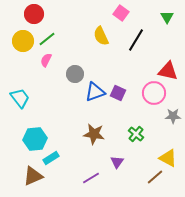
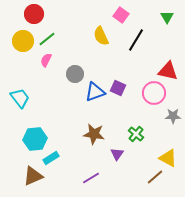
pink square: moved 2 px down
purple square: moved 5 px up
purple triangle: moved 8 px up
